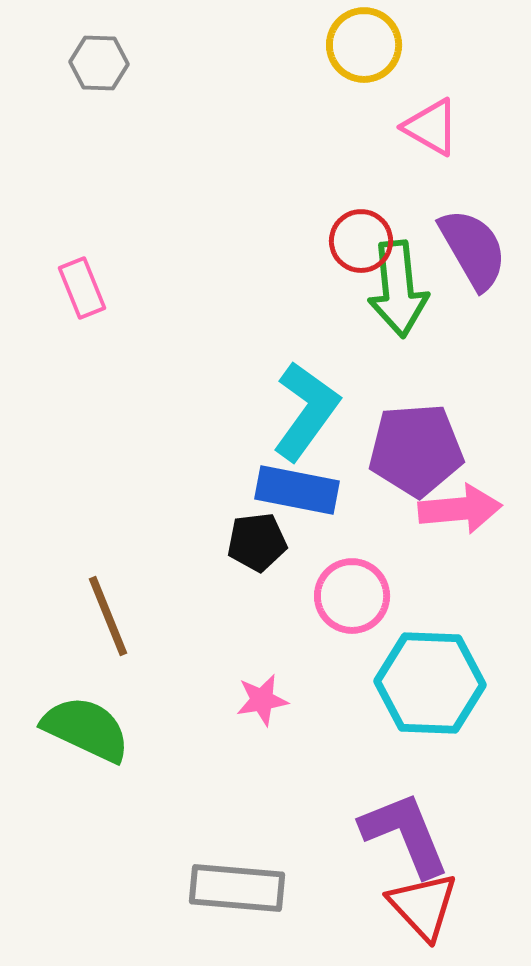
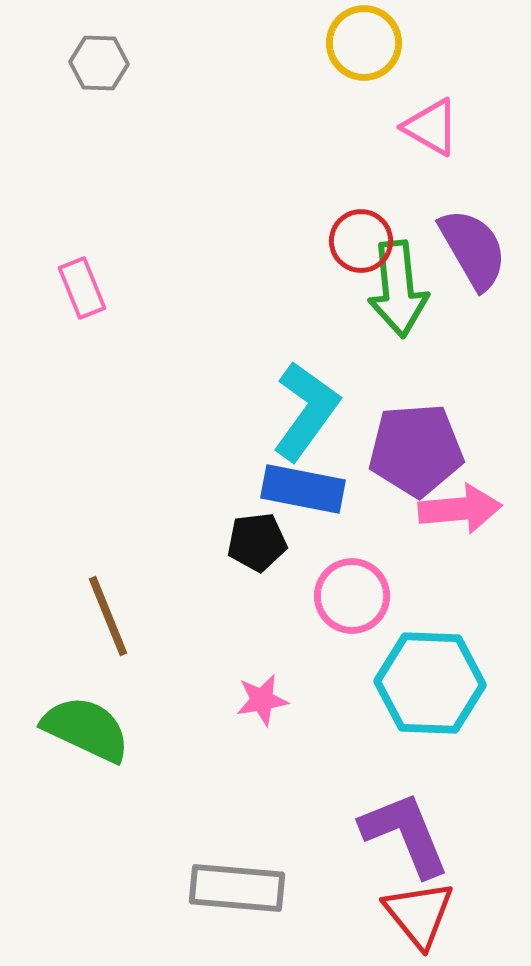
yellow circle: moved 2 px up
blue rectangle: moved 6 px right, 1 px up
red triangle: moved 4 px left, 8 px down; rotated 4 degrees clockwise
